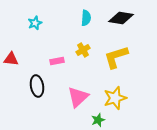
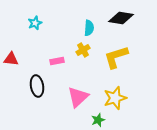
cyan semicircle: moved 3 px right, 10 px down
